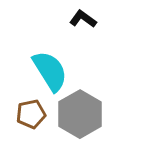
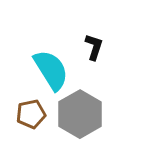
black L-shape: moved 11 px right, 28 px down; rotated 72 degrees clockwise
cyan semicircle: moved 1 px right, 1 px up
